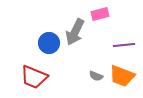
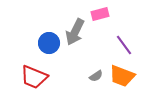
purple line: rotated 60 degrees clockwise
gray semicircle: rotated 56 degrees counterclockwise
